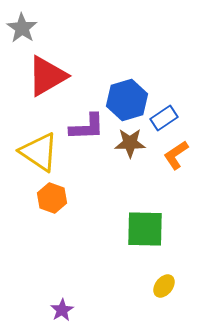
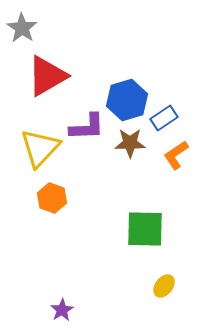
yellow triangle: moved 1 px right, 4 px up; rotated 39 degrees clockwise
